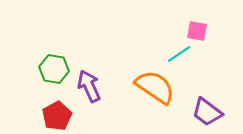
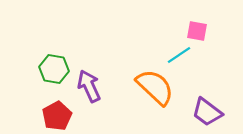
cyan line: moved 1 px down
orange semicircle: rotated 9 degrees clockwise
